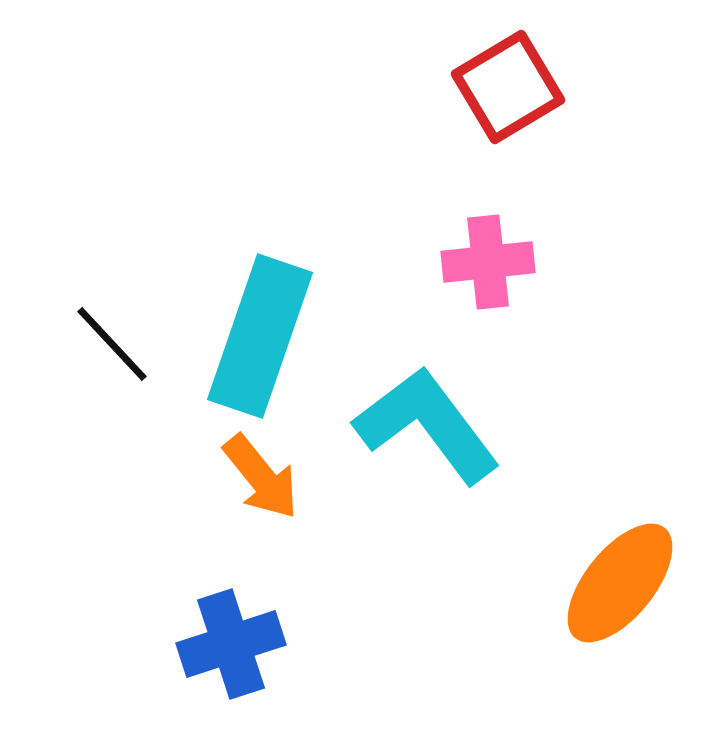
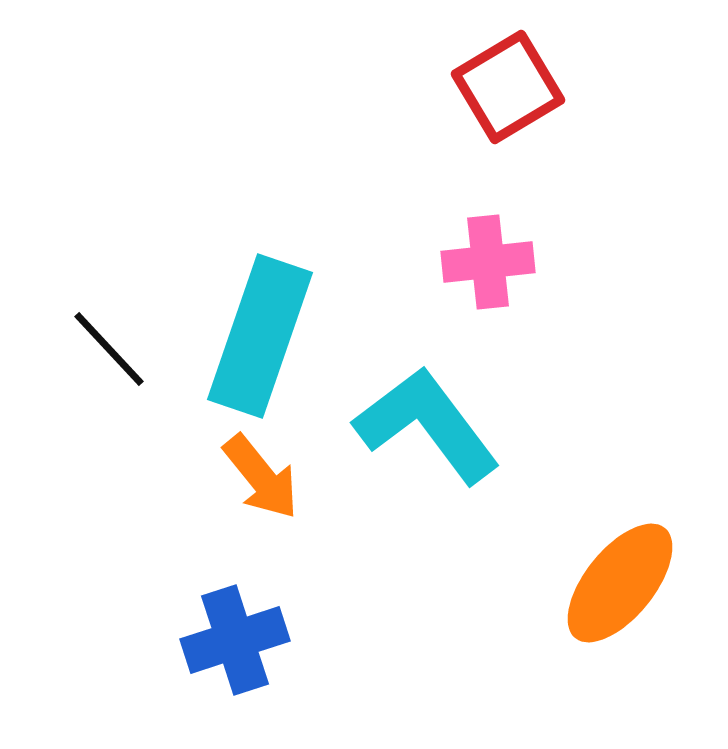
black line: moved 3 px left, 5 px down
blue cross: moved 4 px right, 4 px up
